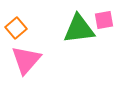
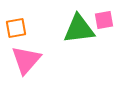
orange square: rotated 30 degrees clockwise
